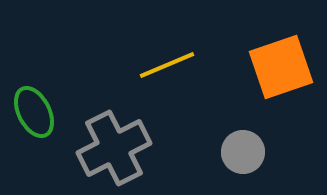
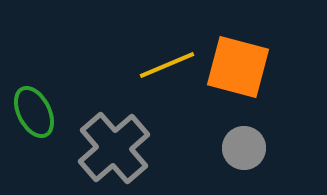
orange square: moved 43 px left; rotated 34 degrees clockwise
gray cross: rotated 14 degrees counterclockwise
gray circle: moved 1 px right, 4 px up
